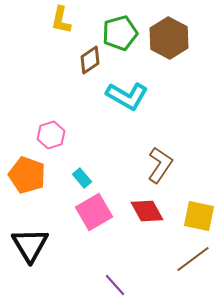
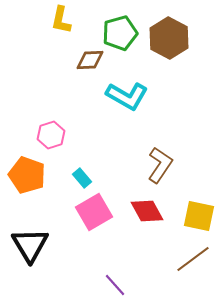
brown diamond: rotated 32 degrees clockwise
